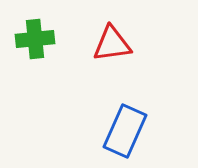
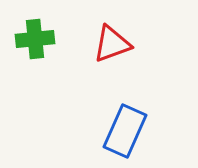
red triangle: rotated 12 degrees counterclockwise
